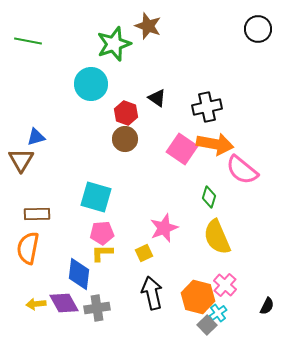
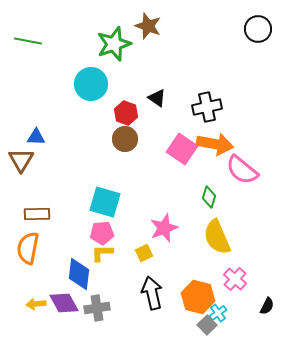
blue triangle: rotated 18 degrees clockwise
cyan square: moved 9 px right, 5 px down
pink cross: moved 10 px right, 6 px up
